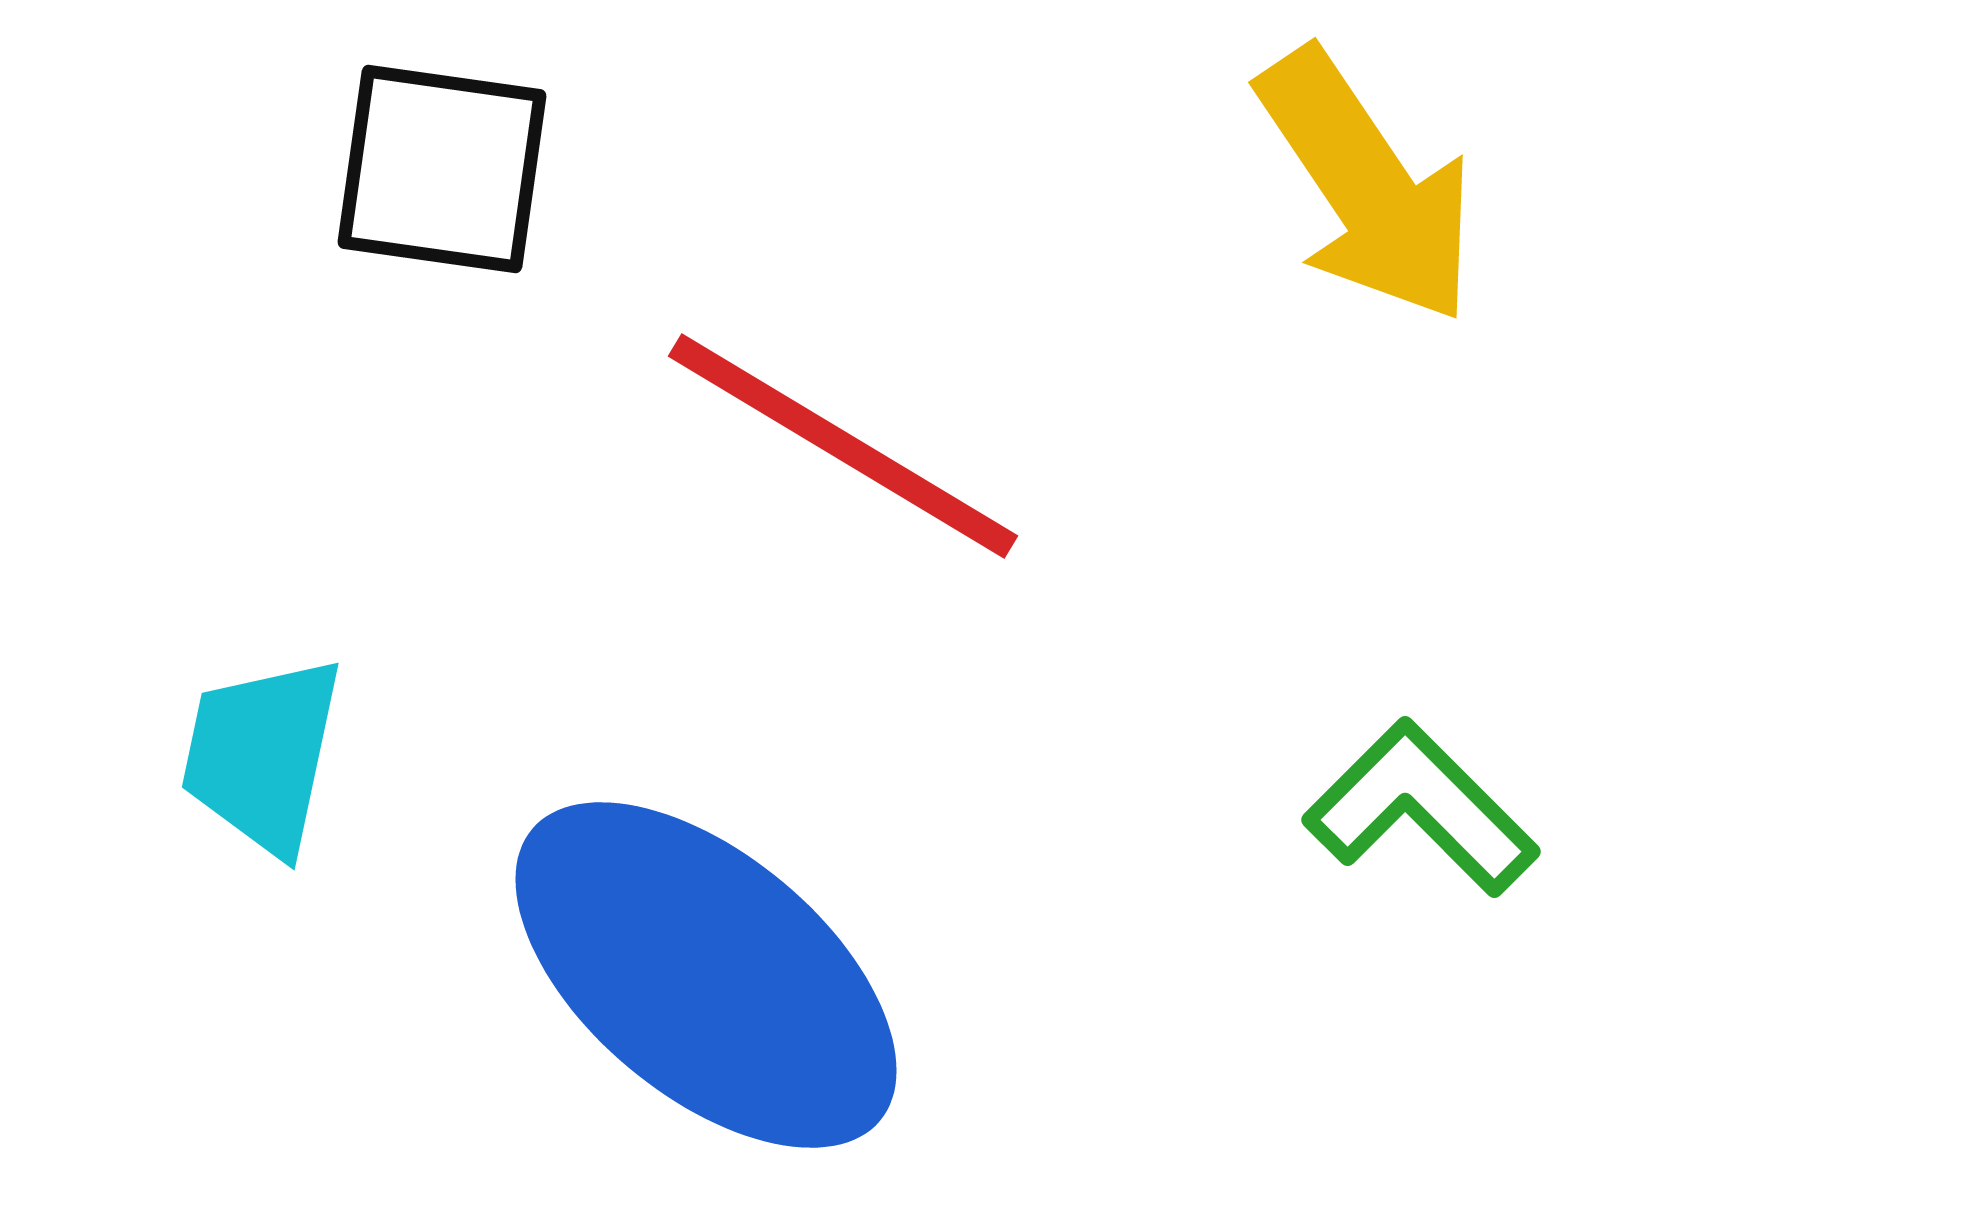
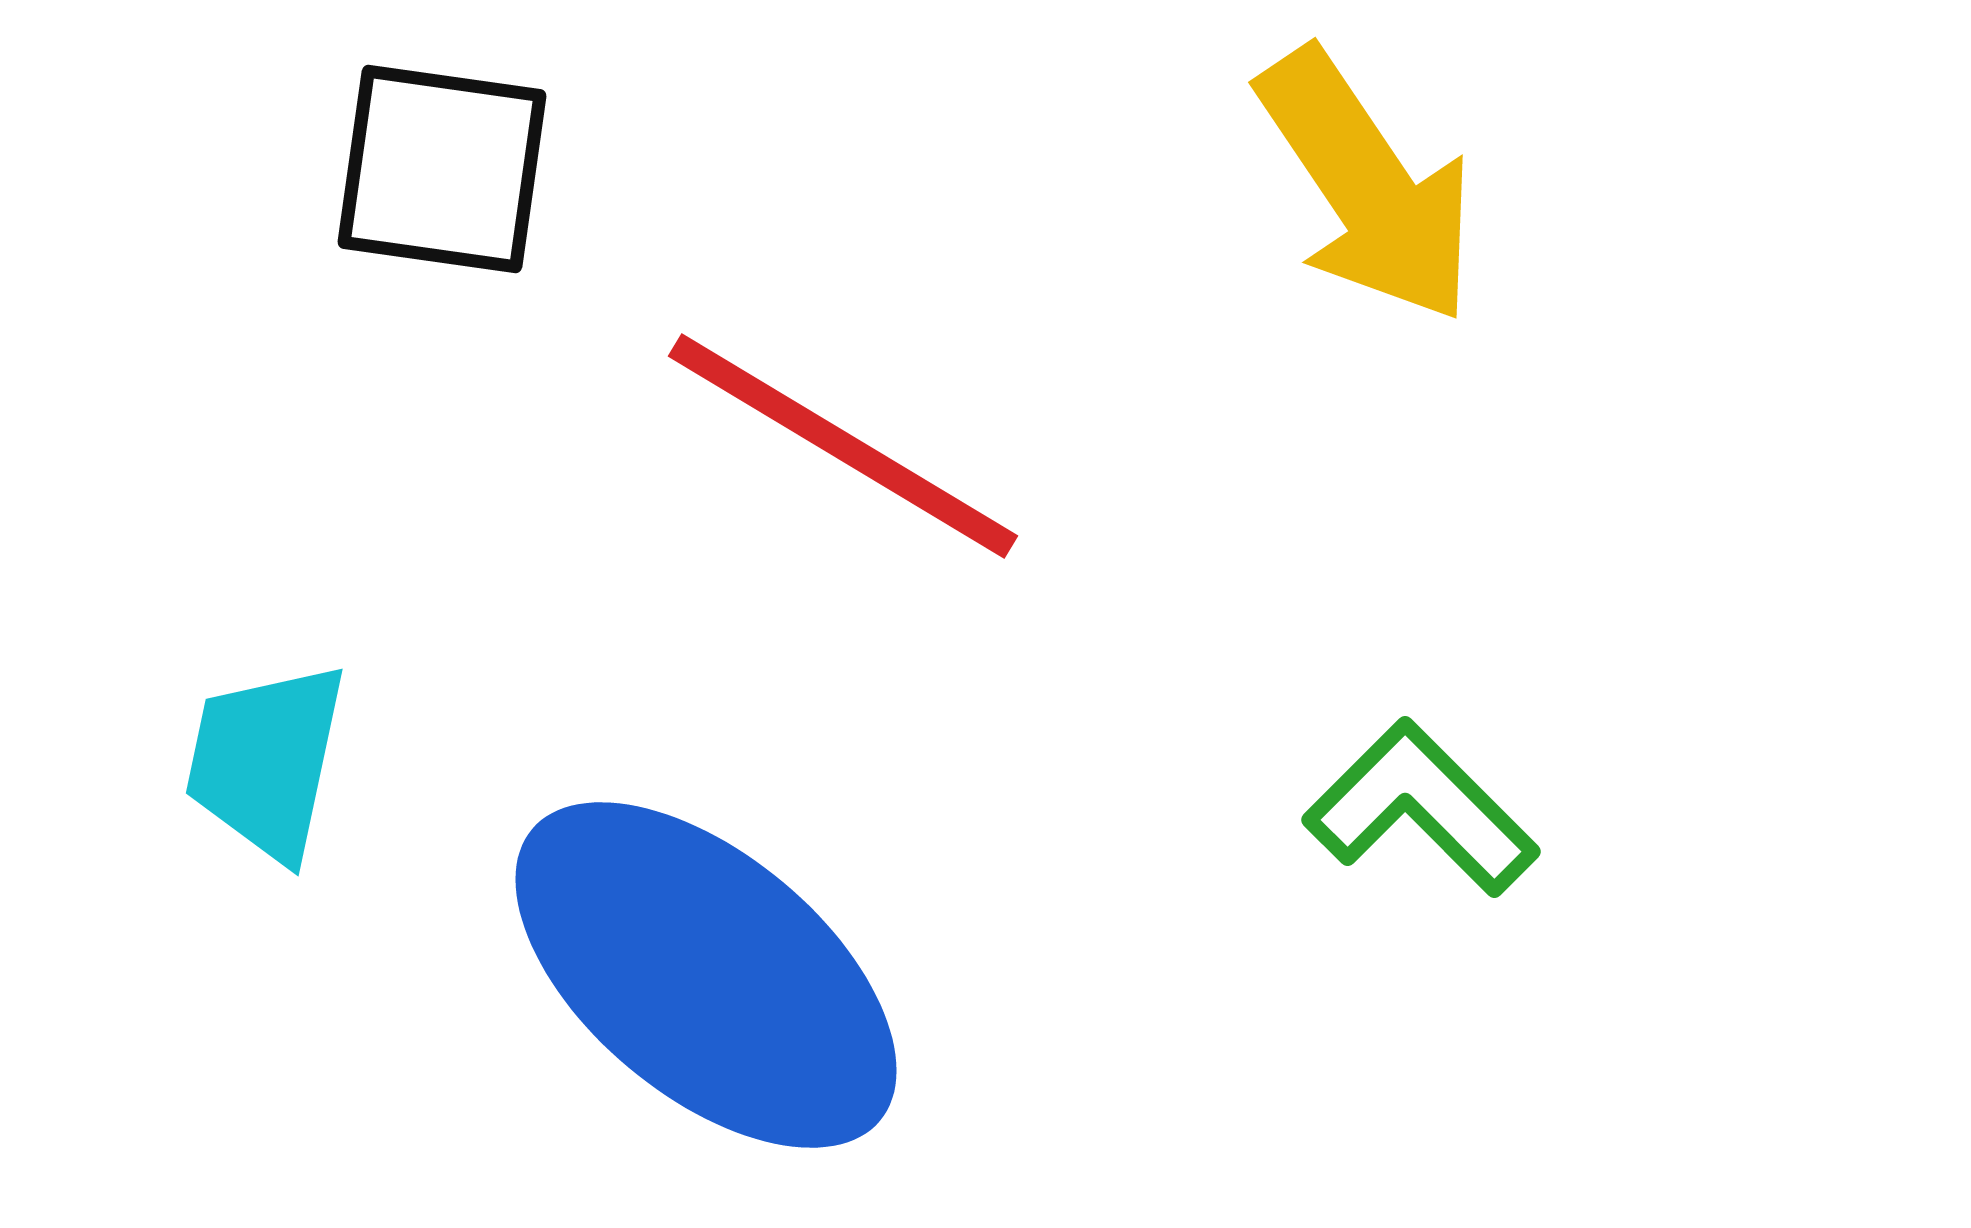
cyan trapezoid: moved 4 px right, 6 px down
